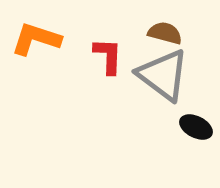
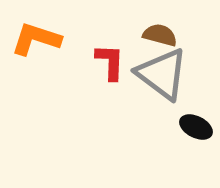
brown semicircle: moved 5 px left, 2 px down
red L-shape: moved 2 px right, 6 px down
gray triangle: moved 1 px left, 1 px up
